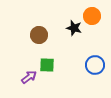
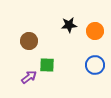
orange circle: moved 3 px right, 15 px down
black star: moved 5 px left, 3 px up; rotated 21 degrees counterclockwise
brown circle: moved 10 px left, 6 px down
